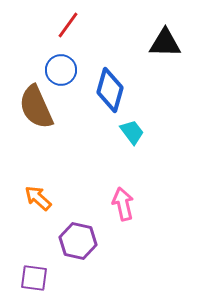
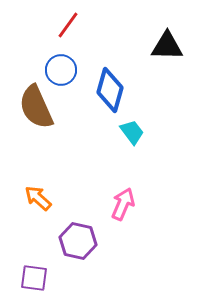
black triangle: moved 2 px right, 3 px down
pink arrow: rotated 36 degrees clockwise
